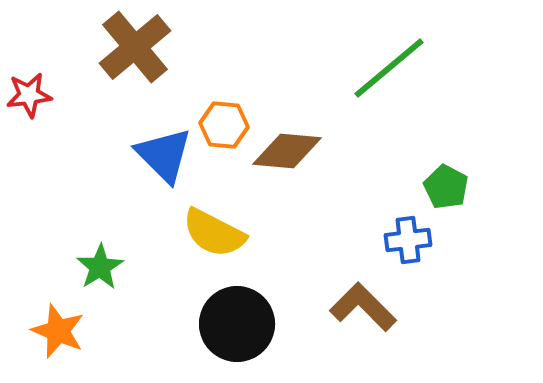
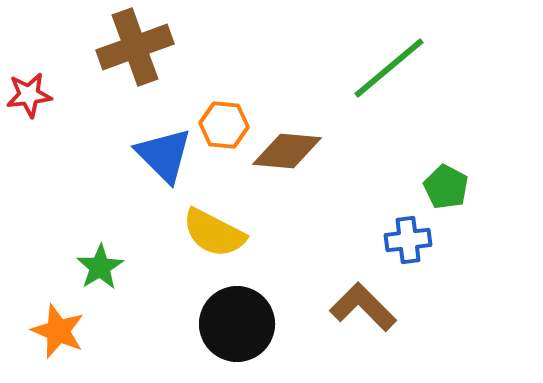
brown cross: rotated 20 degrees clockwise
